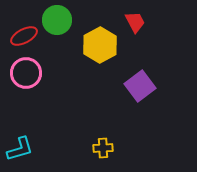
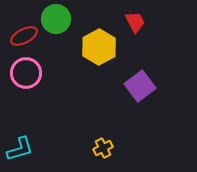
green circle: moved 1 px left, 1 px up
yellow hexagon: moved 1 px left, 2 px down
yellow cross: rotated 24 degrees counterclockwise
